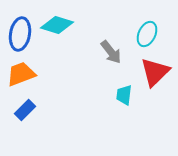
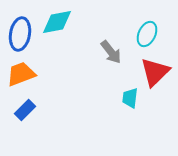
cyan diamond: moved 3 px up; rotated 28 degrees counterclockwise
cyan trapezoid: moved 6 px right, 3 px down
